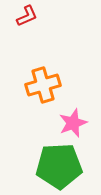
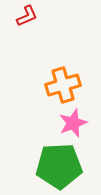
orange cross: moved 20 px right
